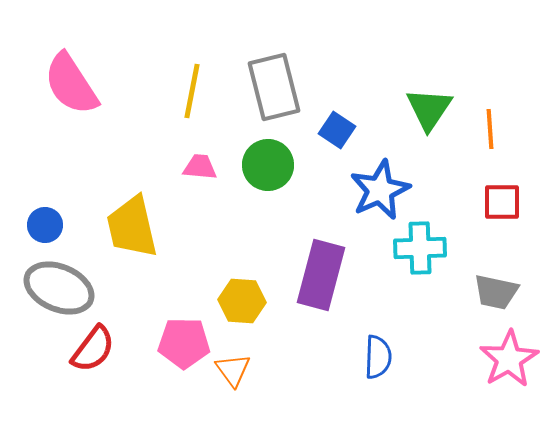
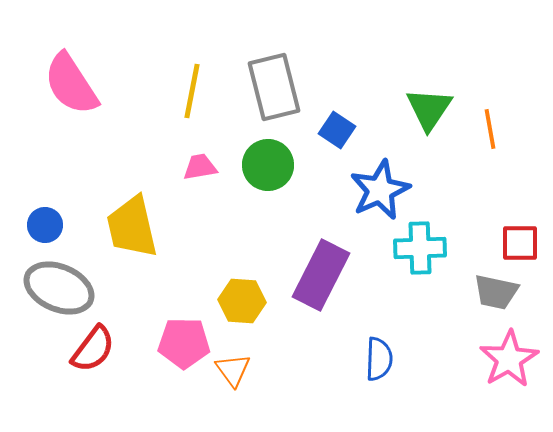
orange line: rotated 6 degrees counterclockwise
pink trapezoid: rotated 15 degrees counterclockwise
red square: moved 18 px right, 41 px down
purple rectangle: rotated 12 degrees clockwise
blue semicircle: moved 1 px right, 2 px down
